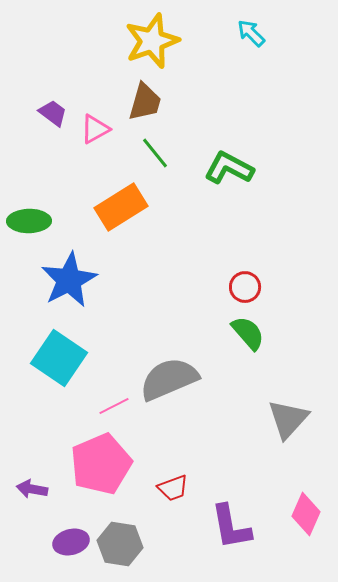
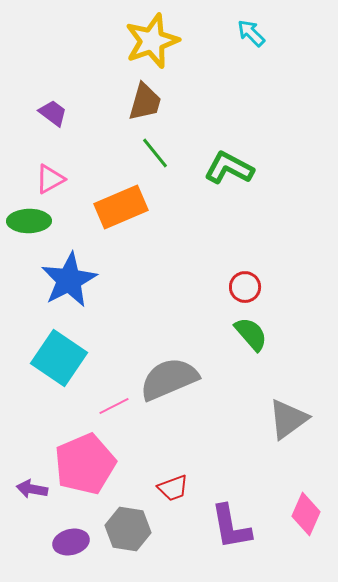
pink triangle: moved 45 px left, 50 px down
orange rectangle: rotated 9 degrees clockwise
green semicircle: moved 3 px right, 1 px down
gray triangle: rotated 12 degrees clockwise
pink pentagon: moved 16 px left
gray hexagon: moved 8 px right, 15 px up
